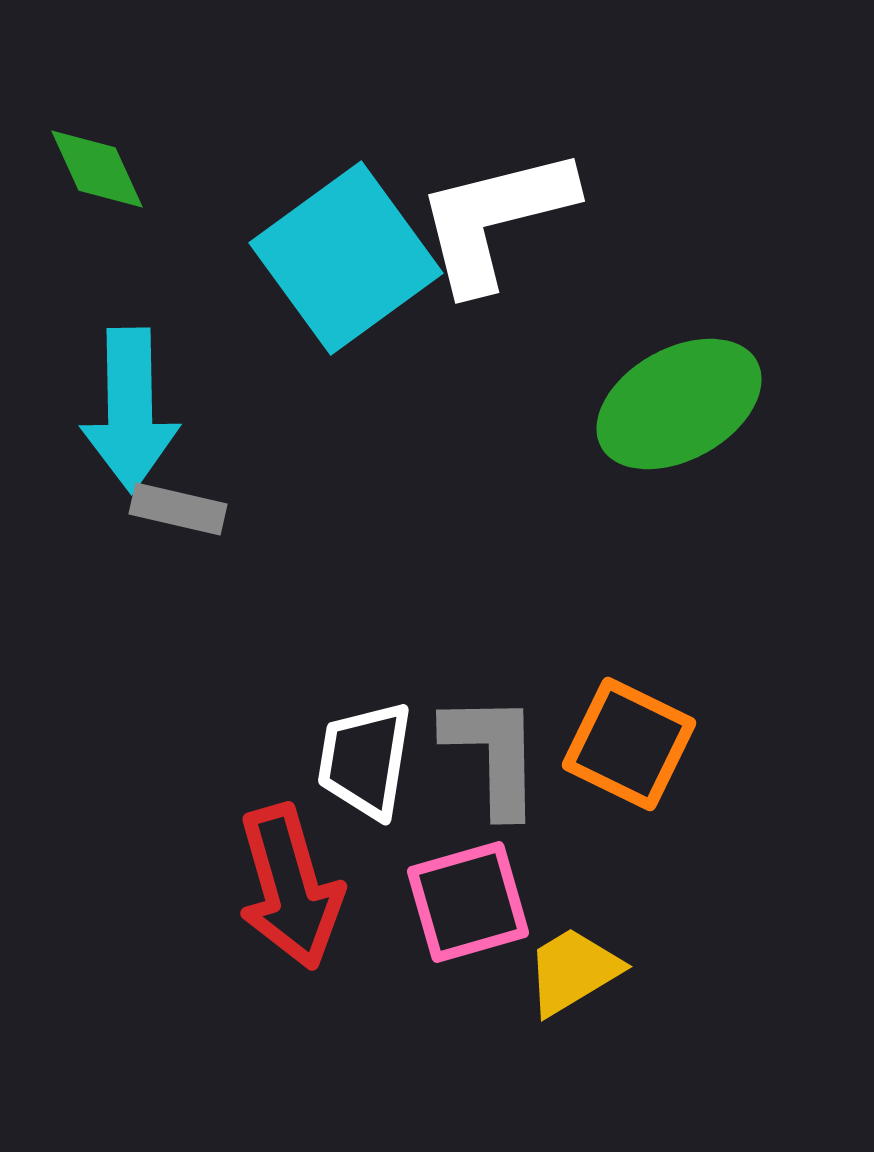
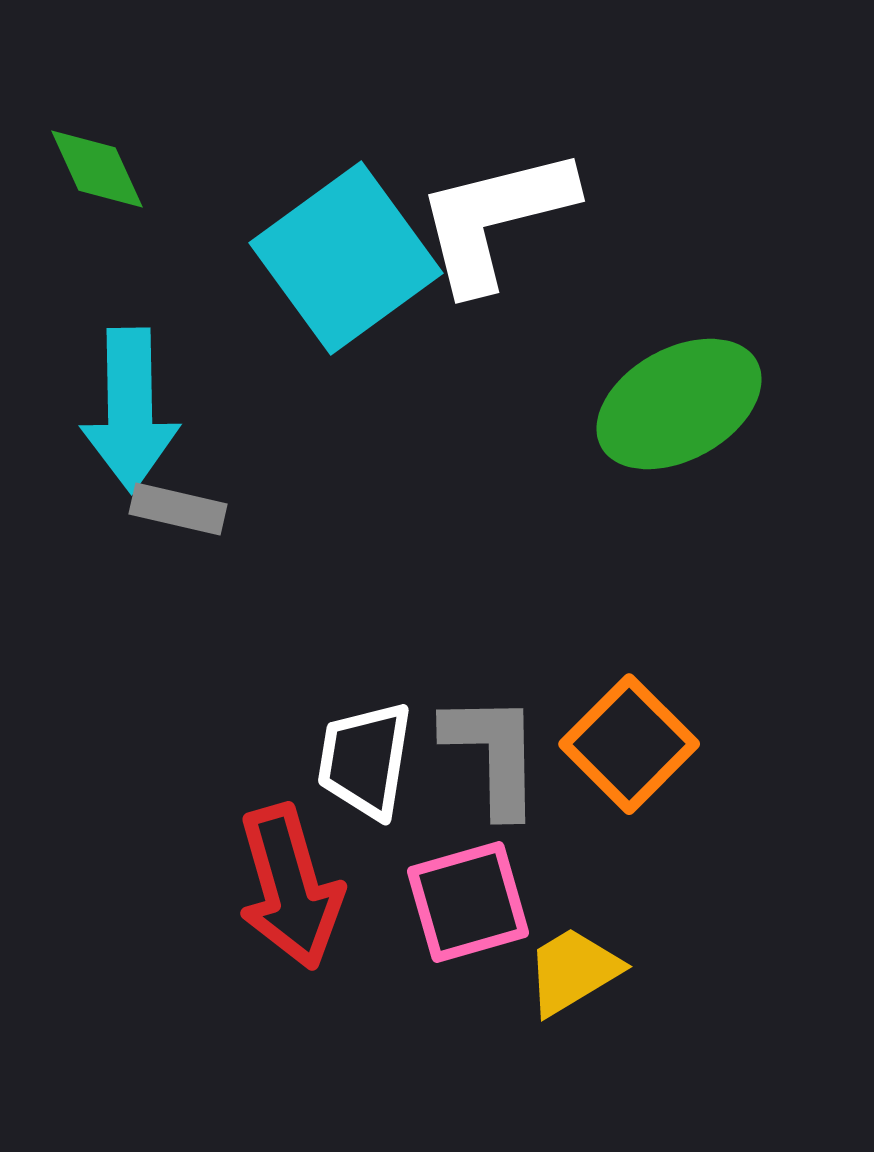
orange square: rotated 19 degrees clockwise
